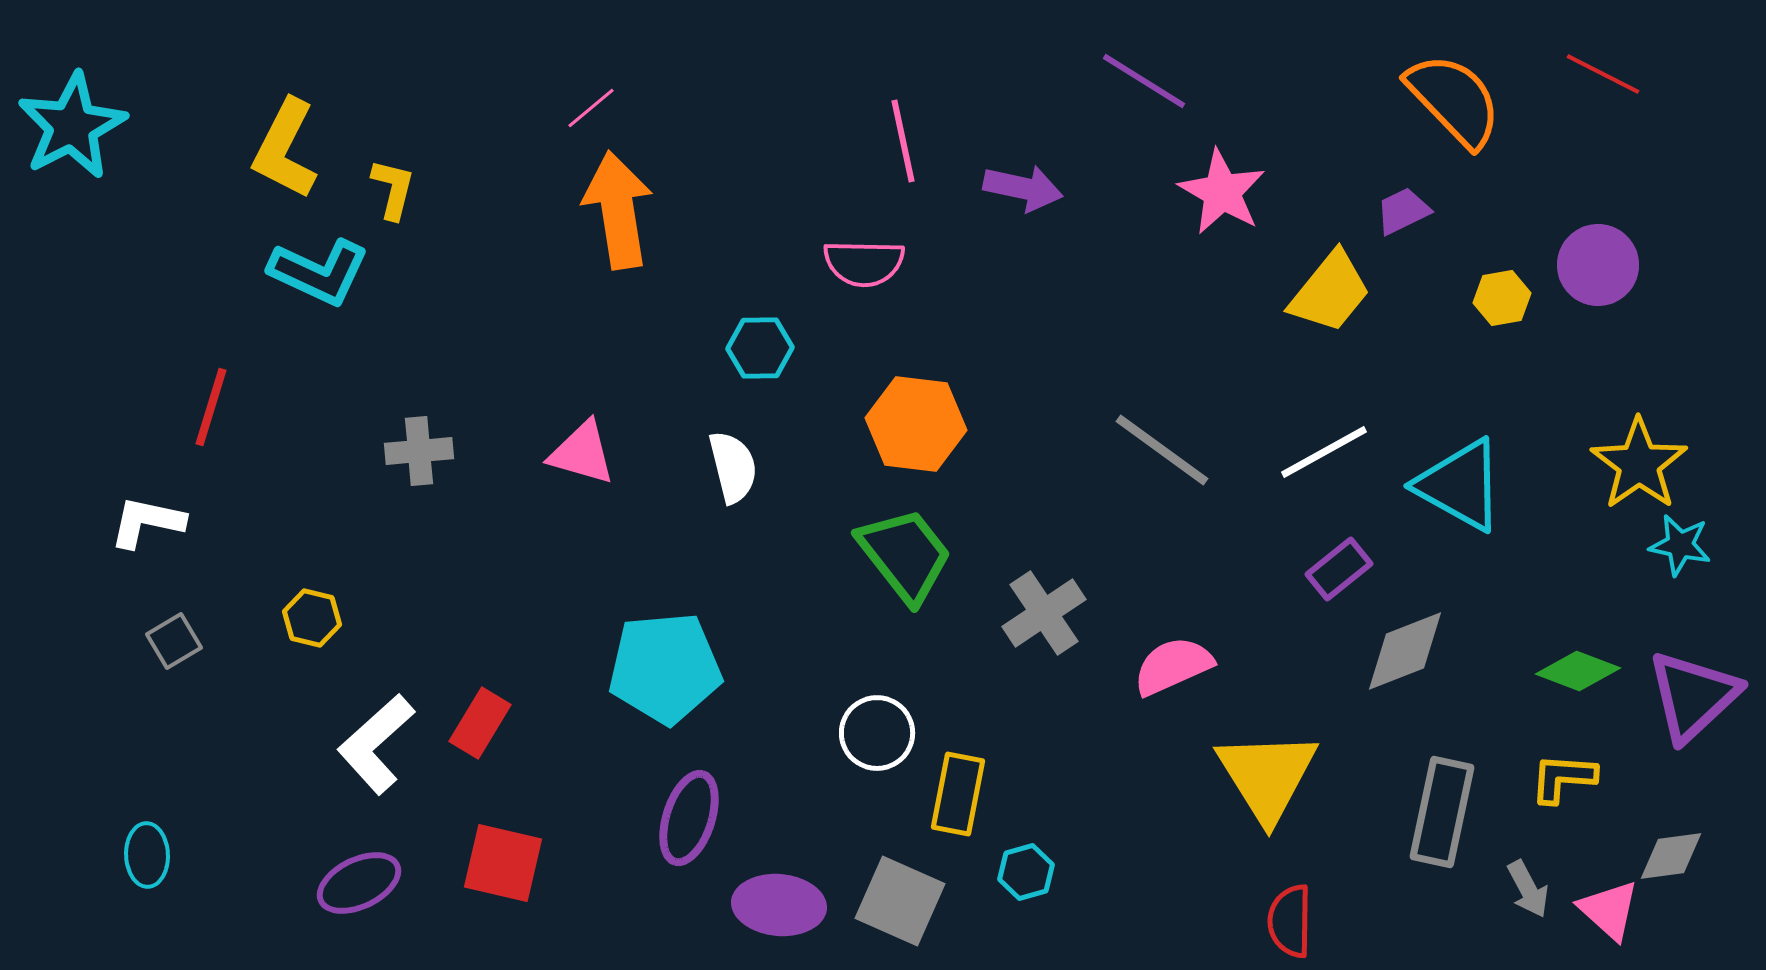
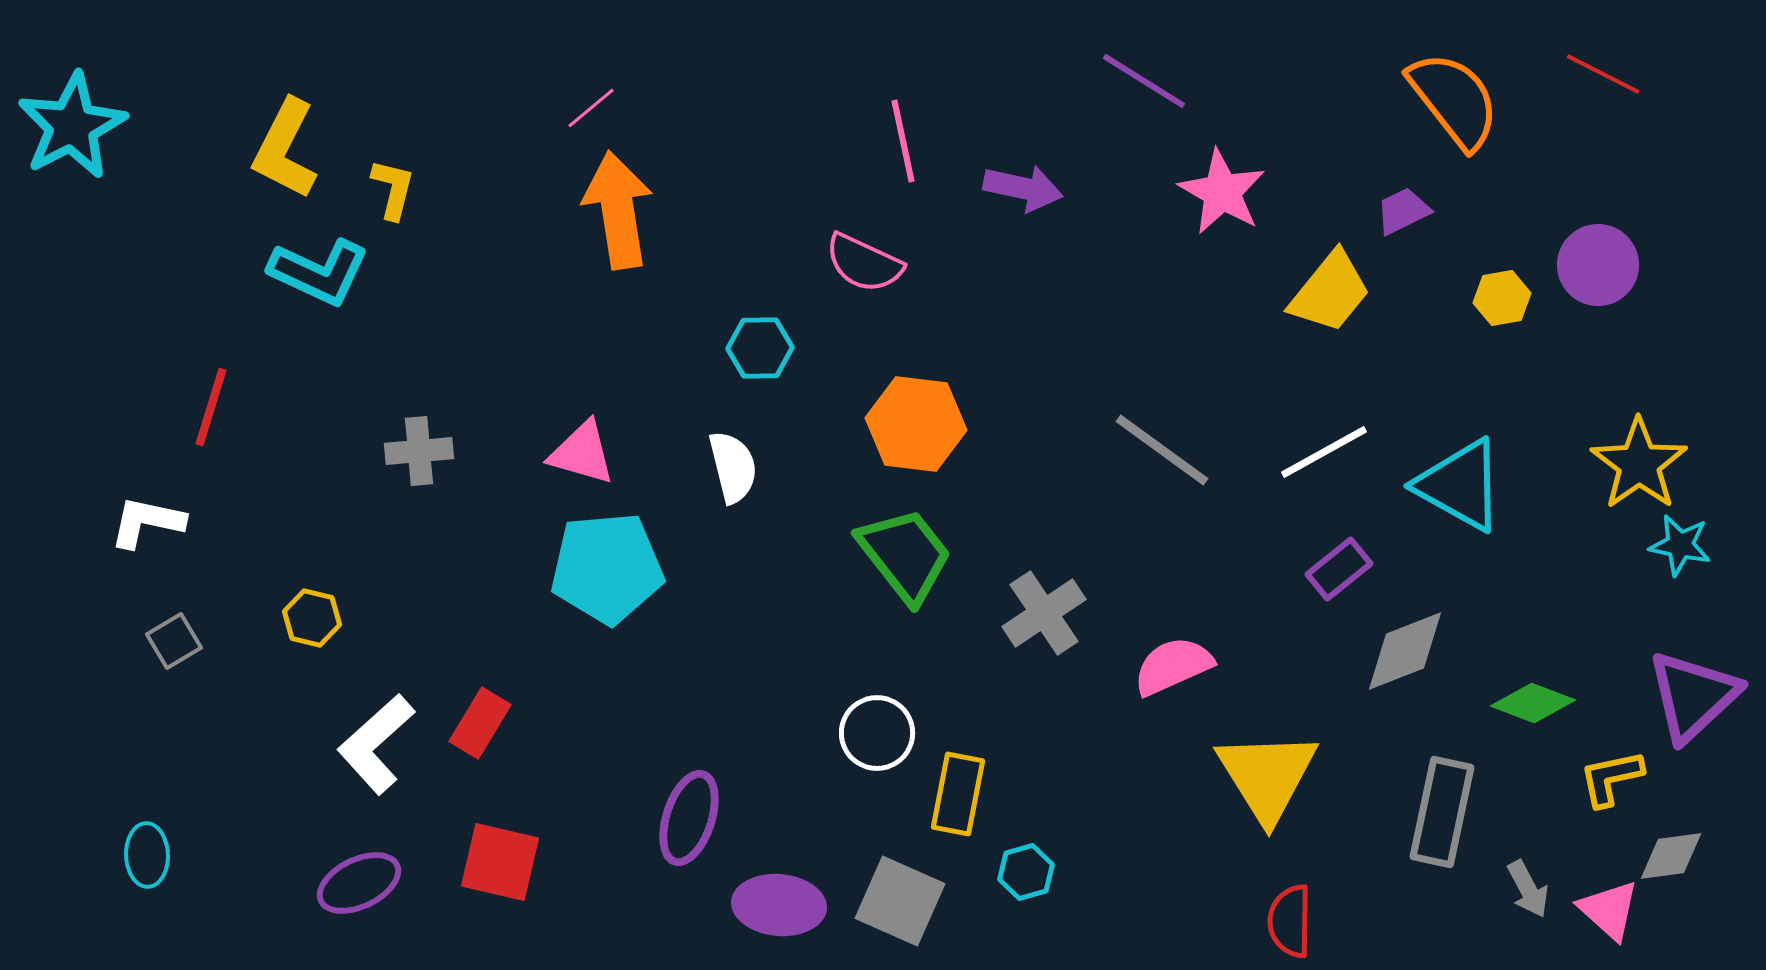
orange semicircle at (1454, 100): rotated 6 degrees clockwise
pink semicircle at (864, 263): rotated 24 degrees clockwise
cyan pentagon at (665, 668): moved 58 px left, 100 px up
green diamond at (1578, 671): moved 45 px left, 32 px down
yellow L-shape at (1563, 778): moved 48 px right; rotated 16 degrees counterclockwise
red square at (503, 863): moved 3 px left, 1 px up
